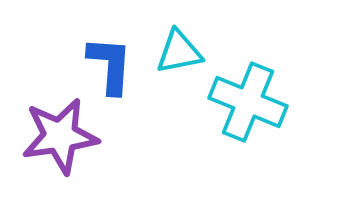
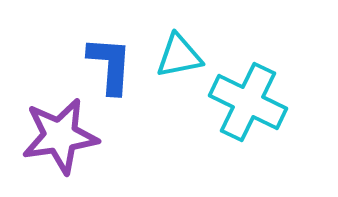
cyan triangle: moved 4 px down
cyan cross: rotated 4 degrees clockwise
